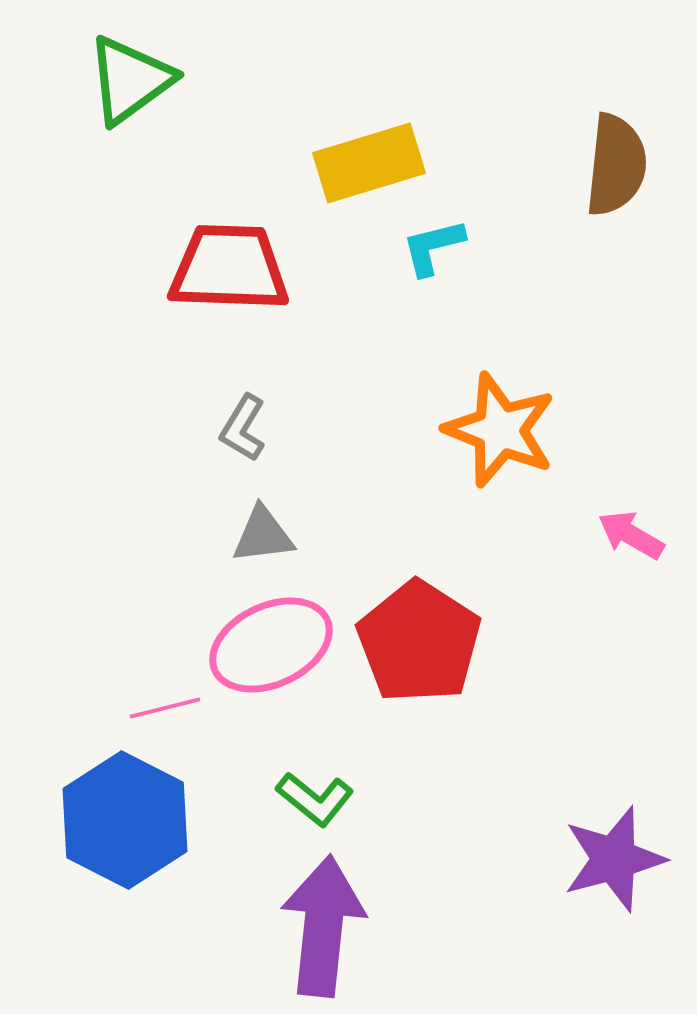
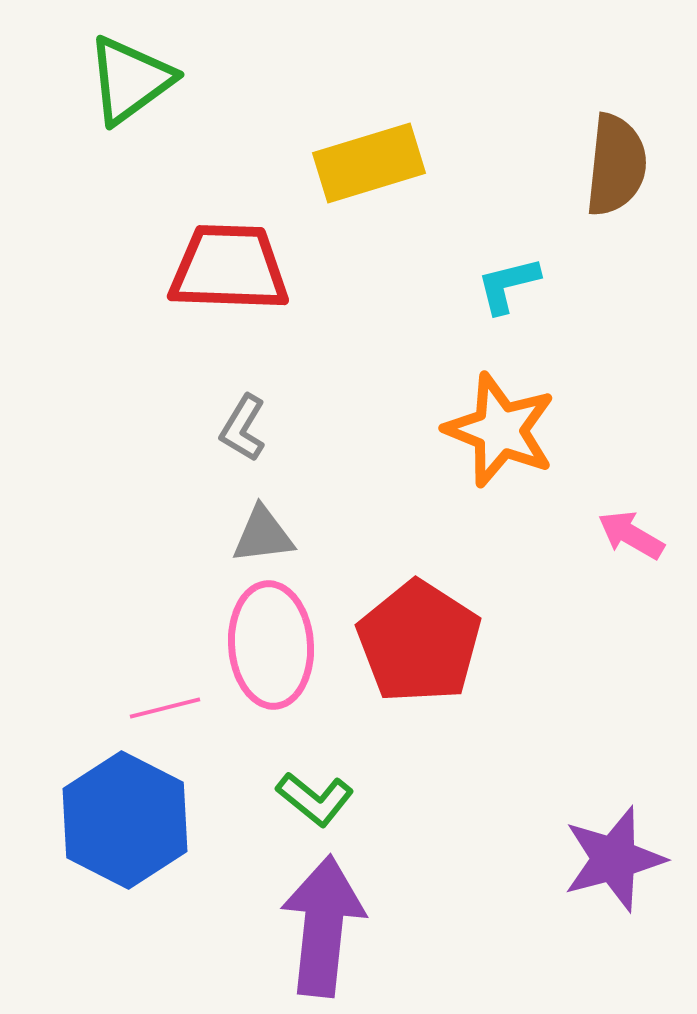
cyan L-shape: moved 75 px right, 38 px down
pink ellipse: rotated 69 degrees counterclockwise
